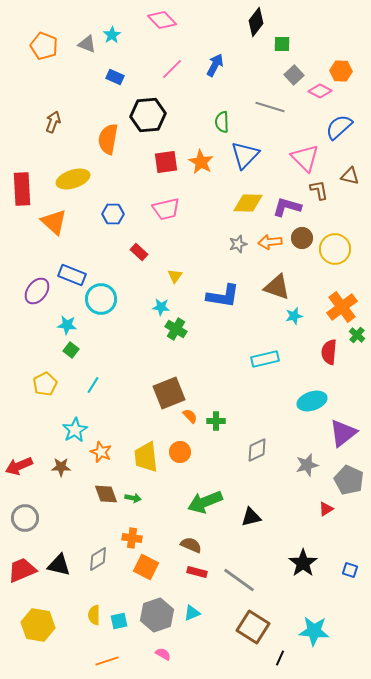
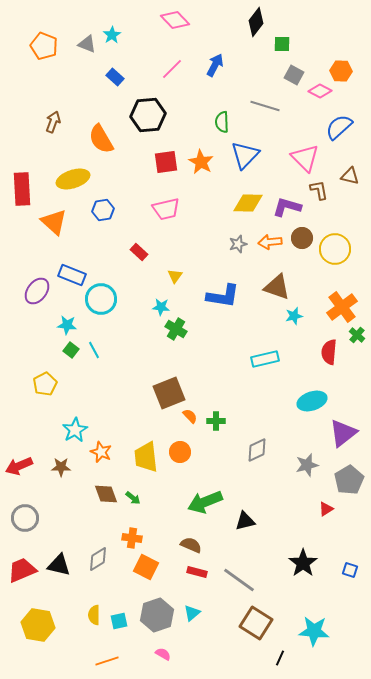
pink diamond at (162, 20): moved 13 px right
gray square at (294, 75): rotated 18 degrees counterclockwise
blue rectangle at (115, 77): rotated 18 degrees clockwise
gray line at (270, 107): moved 5 px left, 1 px up
orange semicircle at (108, 139): moved 7 px left; rotated 40 degrees counterclockwise
blue hexagon at (113, 214): moved 10 px left, 4 px up; rotated 10 degrees counterclockwise
cyan line at (93, 385): moved 1 px right, 35 px up; rotated 60 degrees counterclockwise
gray pentagon at (349, 480): rotated 16 degrees clockwise
green arrow at (133, 498): rotated 28 degrees clockwise
black triangle at (251, 517): moved 6 px left, 4 px down
cyan triangle at (192, 613): rotated 18 degrees counterclockwise
brown square at (253, 627): moved 3 px right, 4 px up
